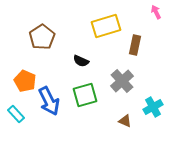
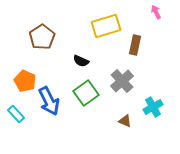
green square: moved 1 px right, 2 px up; rotated 20 degrees counterclockwise
